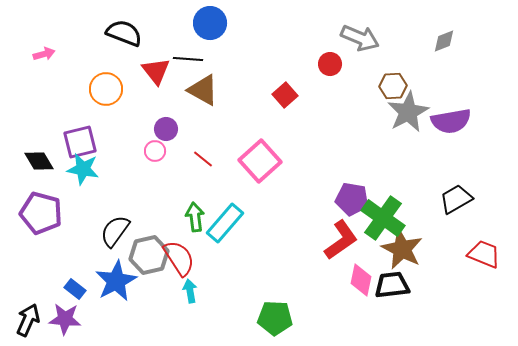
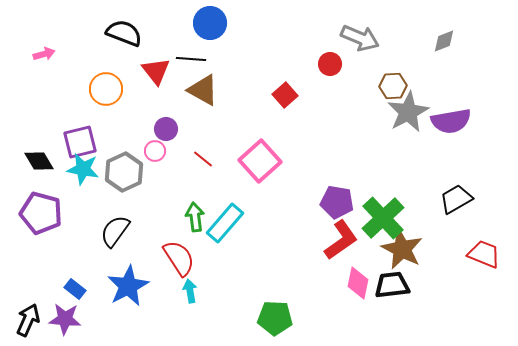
black line at (188, 59): moved 3 px right
purple pentagon at (352, 199): moved 15 px left, 3 px down
green cross at (383, 218): rotated 12 degrees clockwise
gray hexagon at (149, 255): moved 25 px left, 83 px up; rotated 12 degrees counterclockwise
pink diamond at (361, 280): moved 3 px left, 3 px down
blue star at (116, 281): moved 12 px right, 5 px down
